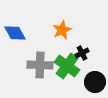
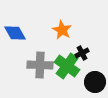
orange star: rotated 18 degrees counterclockwise
